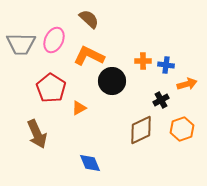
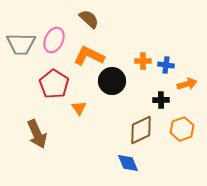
red pentagon: moved 3 px right, 4 px up
black cross: rotated 28 degrees clockwise
orange triangle: rotated 35 degrees counterclockwise
blue diamond: moved 38 px right
